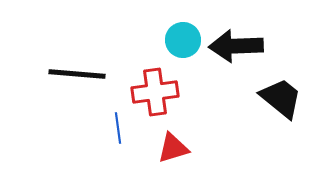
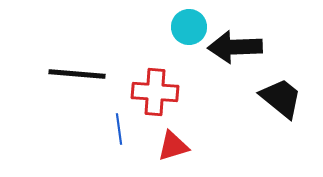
cyan circle: moved 6 px right, 13 px up
black arrow: moved 1 px left, 1 px down
red cross: rotated 12 degrees clockwise
blue line: moved 1 px right, 1 px down
red triangle: moved 2 px up
